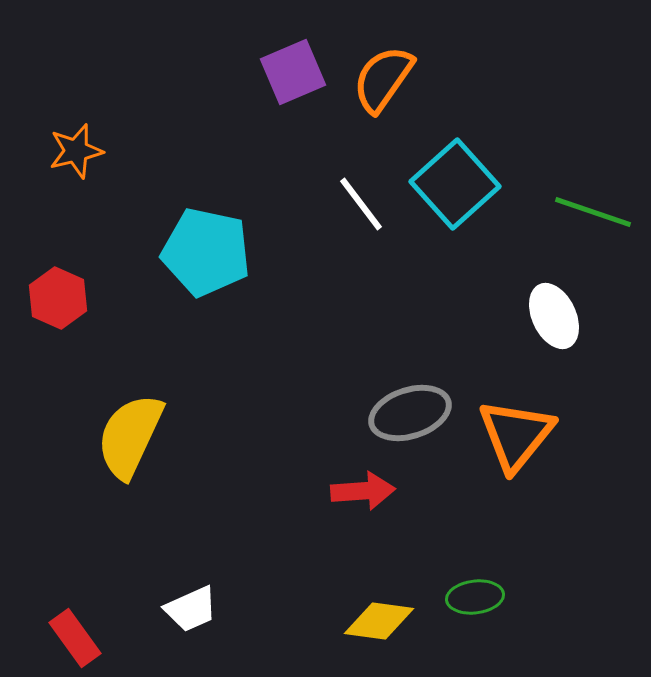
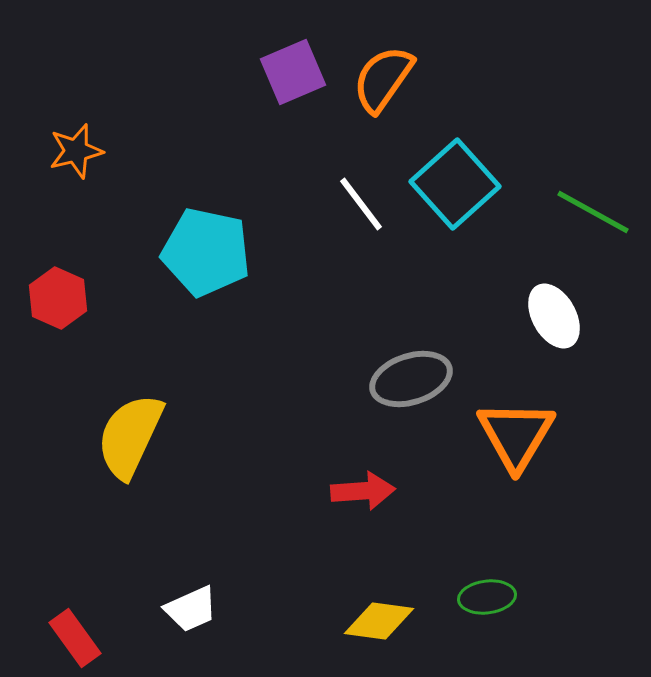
green line: rotated 10 degrees clockwise
white ellipse: rotated 4 degrees counterclockwise
gray ellipse: moved 1 px right, 34 px up
orange triangle: rotated 8 degrees counterclockwise
green ellipse: moved 12 px right
